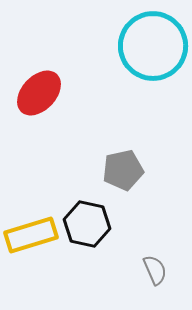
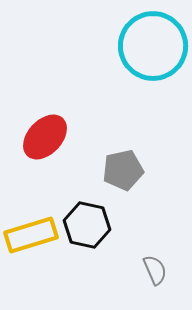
red ellipse: moved 6 px right, 44 px down
black hexagon: moved 1 px down
